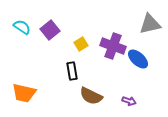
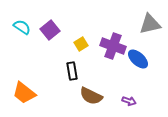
orange trapezoid: rotated 25 degrees clockwise
